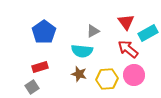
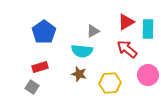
red triangle: rotated 36 degrees clockwise
cyan rectangle: moved 4 px up; rotated 60 degrees counterclockwise
red arrow: moved 1 px left
pink circle: moved 14 px right
yellow hexagon: moved 3 px right, 4 px down
gray square: rotated 24 degrees counterclockwise
